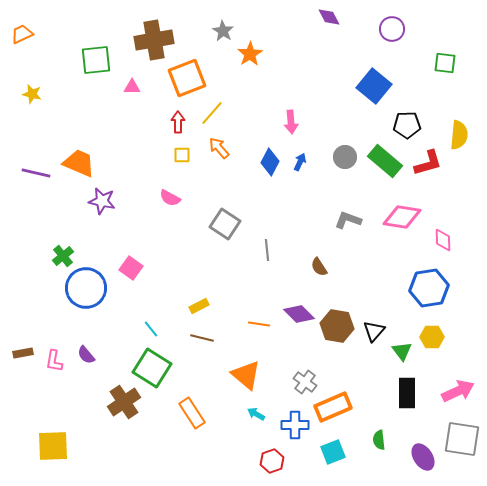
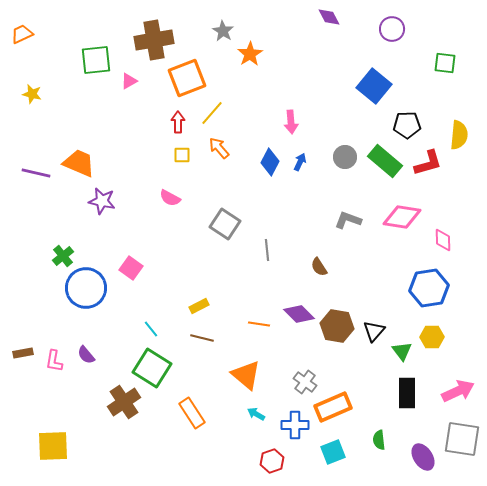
pink triangle at (132, 87): moved 3 px left, 6 px up; rotated 30 degrees counterclockwise
